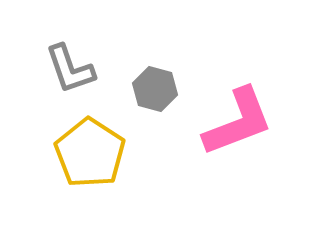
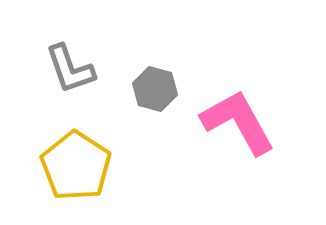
pink L-shape: rotated 98 degrees counterclockwise
yellow pentagon: moved 14 px left, 13 px down
